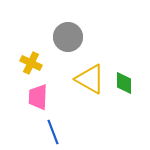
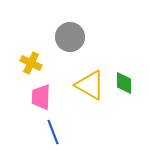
gray circle: moved 2 px right
yellow triangle: moved 6 px down
pink trapezoid: moved 3 px right
